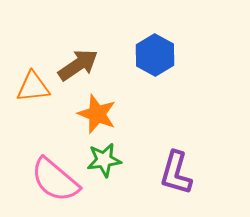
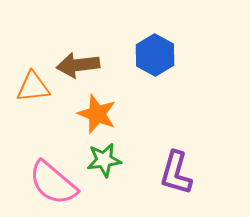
brown arrow: rotated 153 degrees counterclockwise
pink semicircle: moved 2 px left, 3 px down
